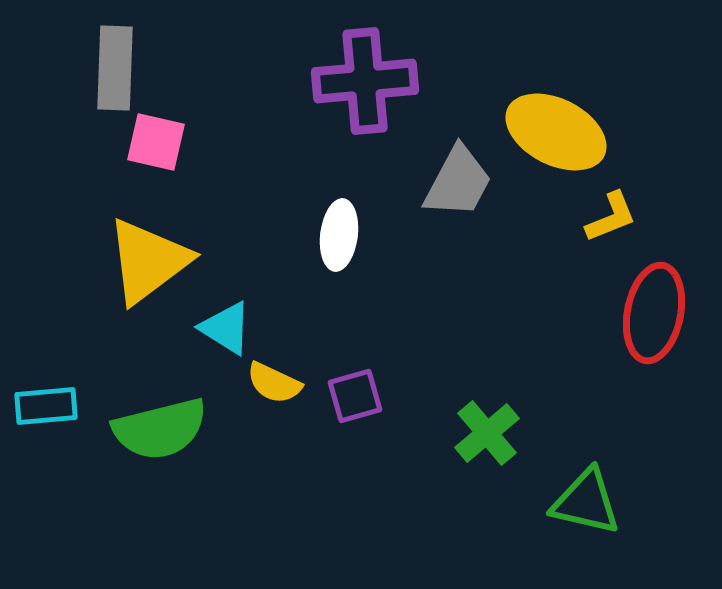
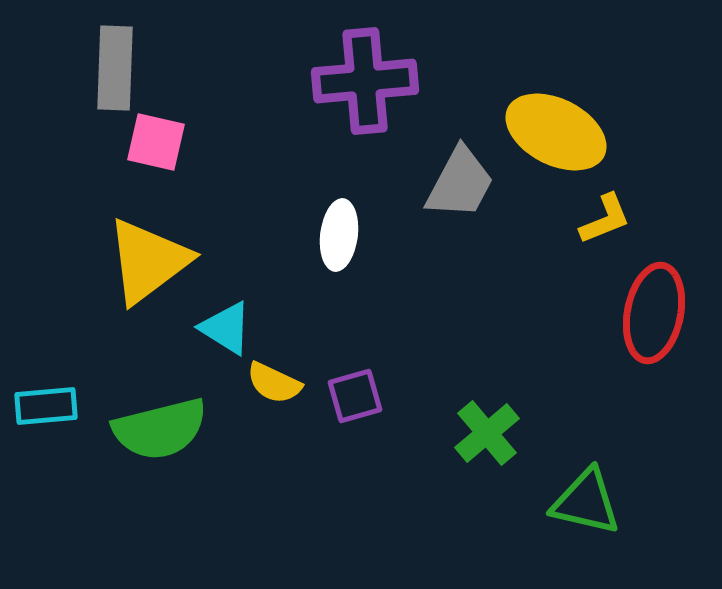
gray trapezoid: moved 2 px right, 1 px down
yellow L-shape: moved 6 px left, 2 px down
